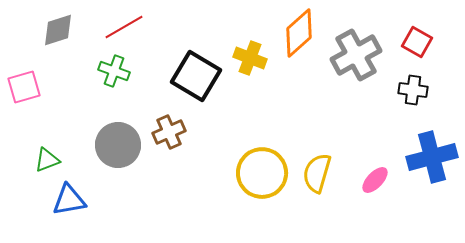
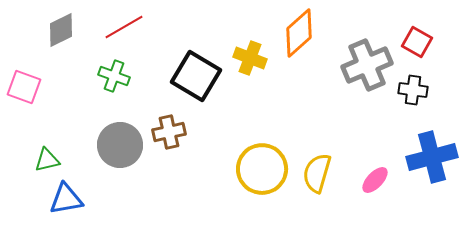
gray diamond: moved 3 px right; rotated 9 degrees counterclockwise
gray cross: moved 11 px right, 10 px down; rotated 6 degrees clockwise
green cross: moved 5 px down
pink square: rotated 36 degrees clockwise
brown cross: rotated 12 degrees clockwise
gray circle: moved 2 px right
green triangle: rotated 8 degrees clockwise
yellow circle: moved 4 px up
blue triangle: moved 3 px left, 1 px up
